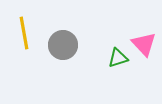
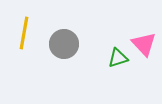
yellow line: rotated 20 degrees clockwise
gray circle: moved 1 px right, 1 px up
